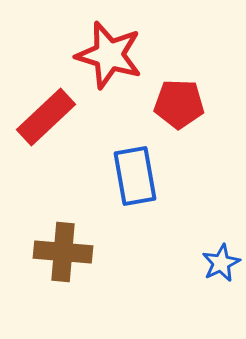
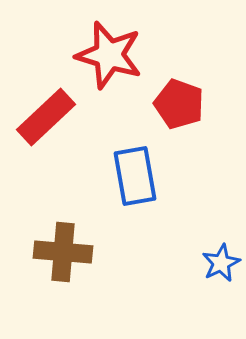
red pentagon: rotated 18 degrees clockwise
